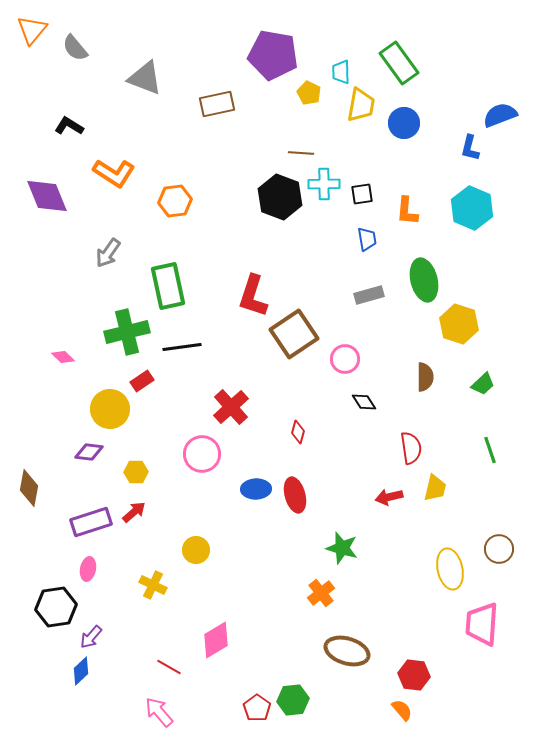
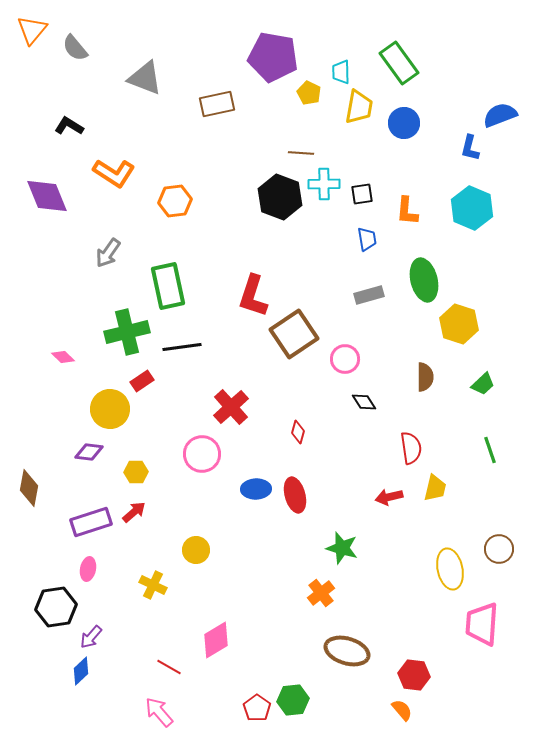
purple pentagon at (273, 55): moved 2 px down
yellow trapezoid at (361, 105): moved 2 px left, 2 px down
